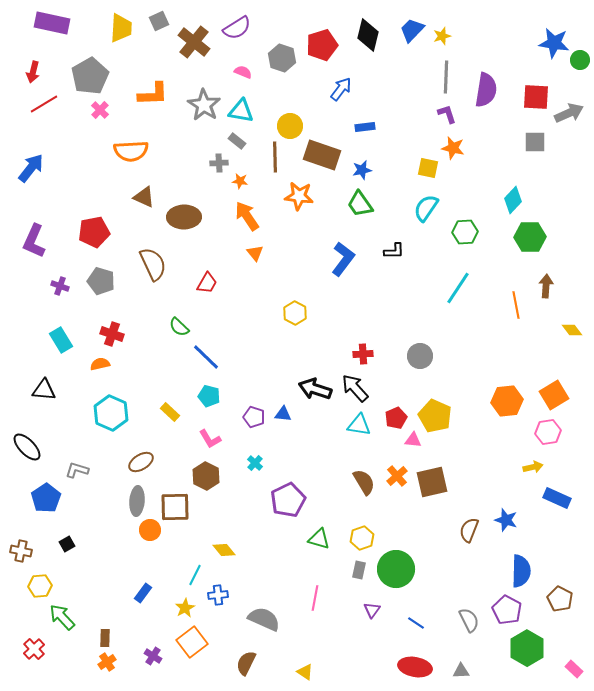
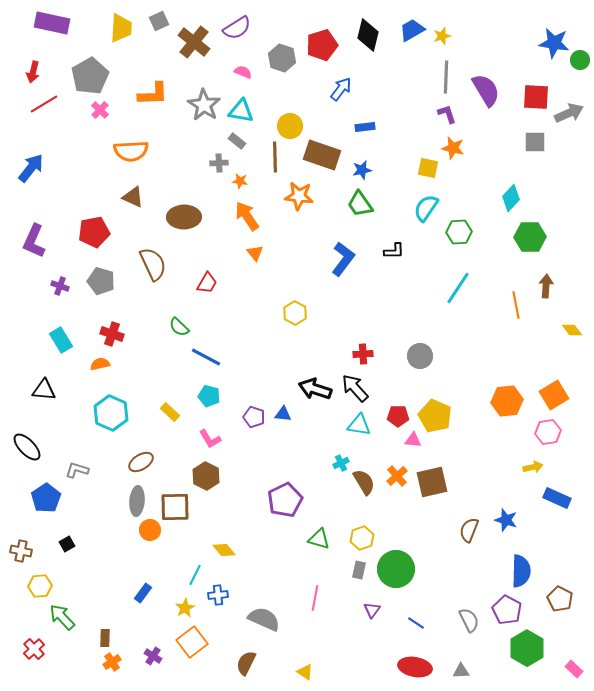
blue trapezoid at (412, 30): rotated 16 degrees clockwise
purple semicircle at (486, 90): rotated 40 degrees counterclockwise
brown triangle at (144, 197): moved 11 px left
cyan diamond at (513, 200): moved 2 px left, 2 px up
green hexagon at (465, 232): moved 6 px left
blue line at (206, 357): rotated 16 degrees counterclockwise
red pentagon at (396, 418): moved 2 px right, 2 px up; rotated 25 degrees clockwise
cyan cross at (255, 463): moved 86 px right; rotated 21 degrees clockwise
purple pentagon at (288, 500): moved 3 px left
orange cross at (107, 662): moved 5 px right
